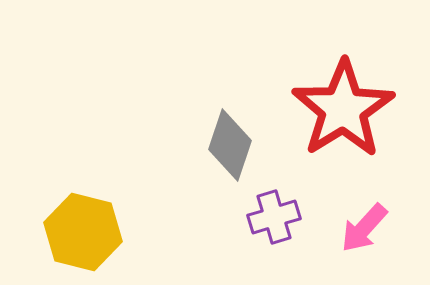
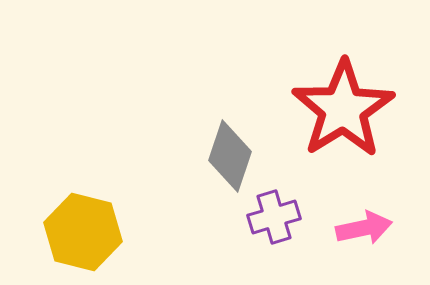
gray diamond: moved 11 px down
pink arrow: rotated 144 degrees counterclockwise
